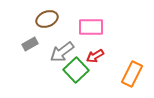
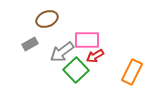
pink rectangle: moved 4 px left, 13 px down
orange rectangle: moved 2 px up
